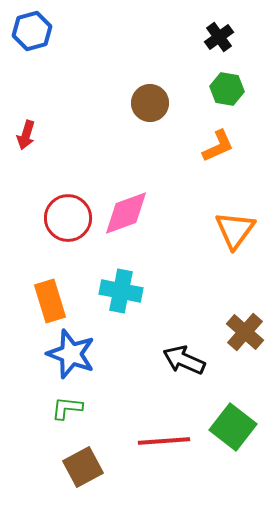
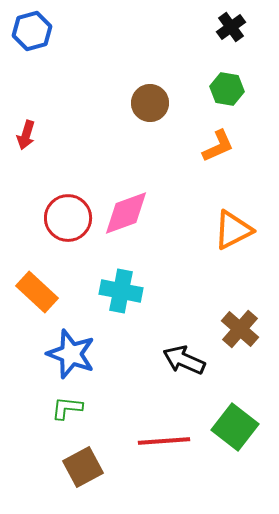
black cross: moved 12 px right, 10 px up
orange triangle: moved 2 px left; rotated 27 degrees clockwise
orange rectangle: moved 13 px left, 9 px up; rotated 30 degrees counterclockwise
brown cross: moved 5 px left, 3 px up
green square: moved 2 px right
